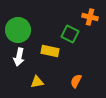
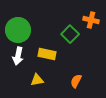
orange cross: moved 1 px right, 3 px down
green square: rotated 18 degrees clockwise
yellow rectangle: moved 3 px left, 3 px down
white arrow: moved 1 px left, 1 px up
yellow triangle: moved 2 px up
